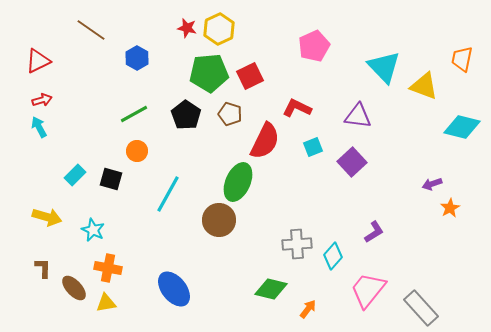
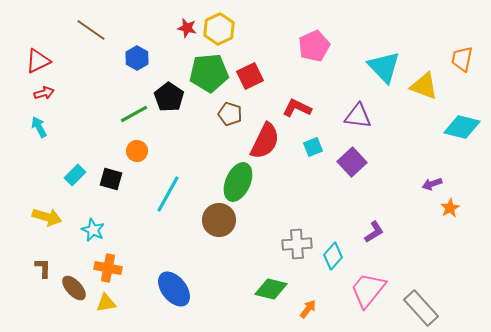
red arrow at (42, 100): moved 2 px right, 7 px up
black pentagon at (186, 115): moved 17 px left, 18 px up
